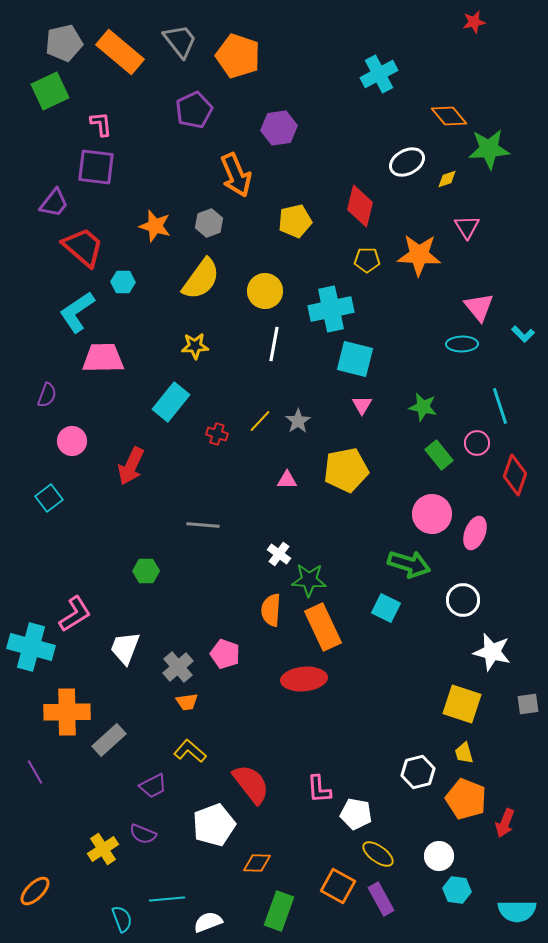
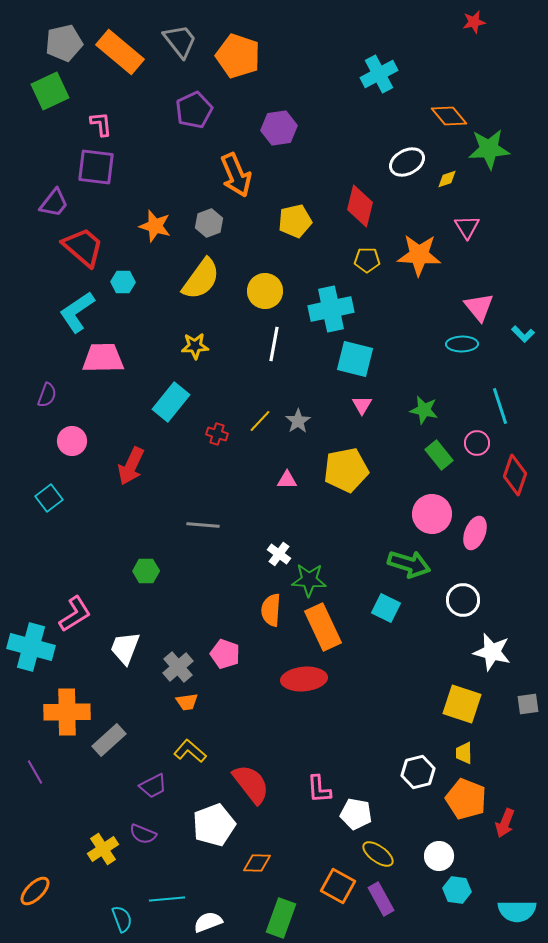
green star at (423, 407): moved 1 px right, 3 px down
yellow trapezoid at (464, 753): rotated 15 degrees clockwise
green rectangle at (279, 911): moved 2 px right, 7 px down
